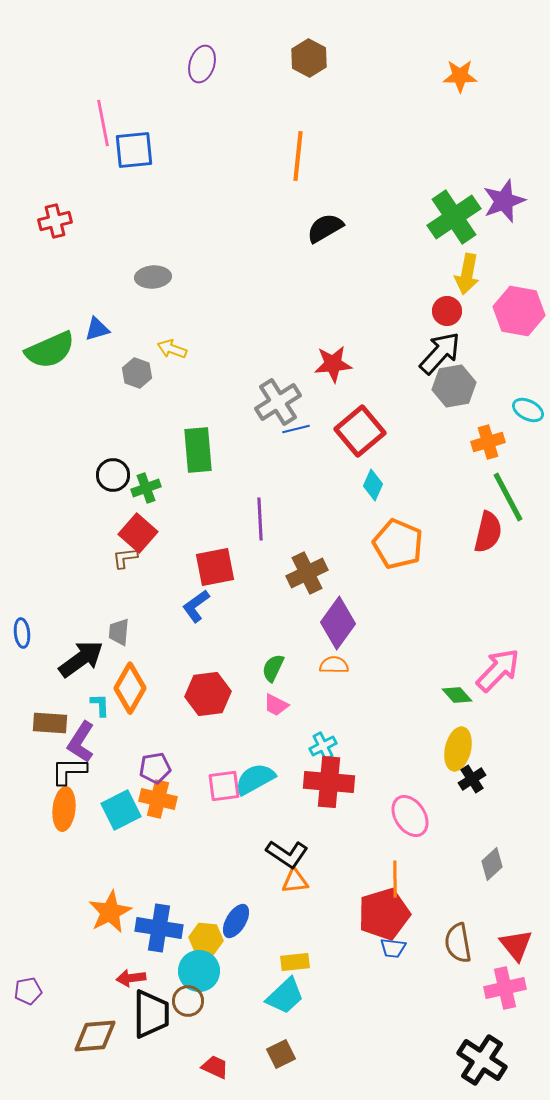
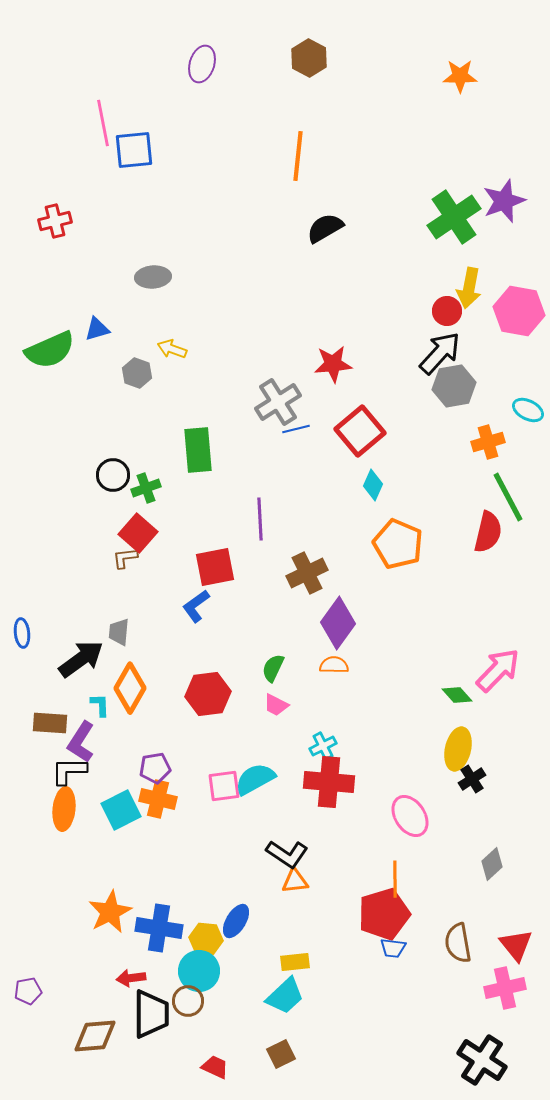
yellow arrow at (467, 274): moved 2 px right, 14 px down
